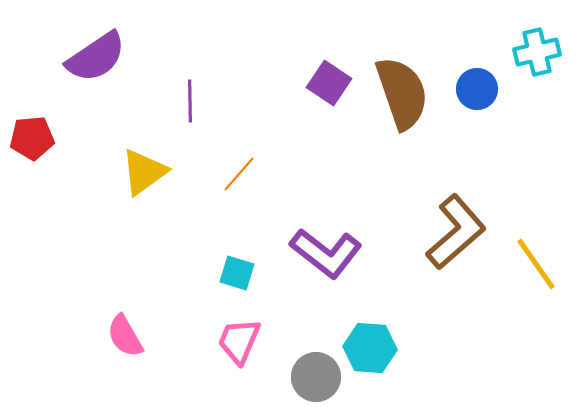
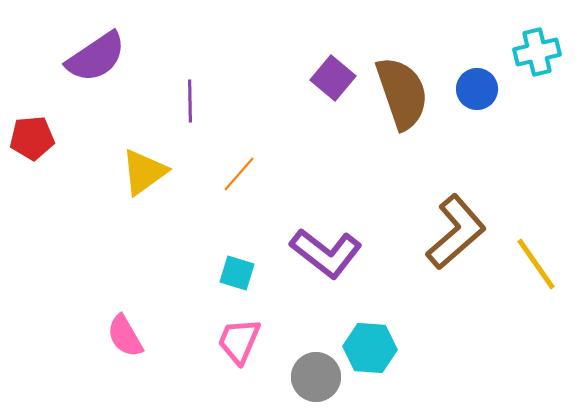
purple square: moved 4 px right, 5 px up; rotated 6 degrees clockwise
